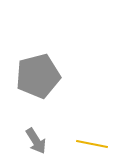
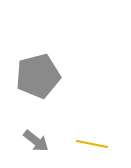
gray arrow: rotated 20 degrees counterclockwise
